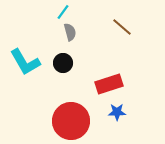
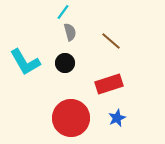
brown line: moved 11 px left, 14 px down
black circle: moved 2 px right
blue star: moved 6 px down; rotated 24 degrees counterclockwise
red circle: moved 3 px up
